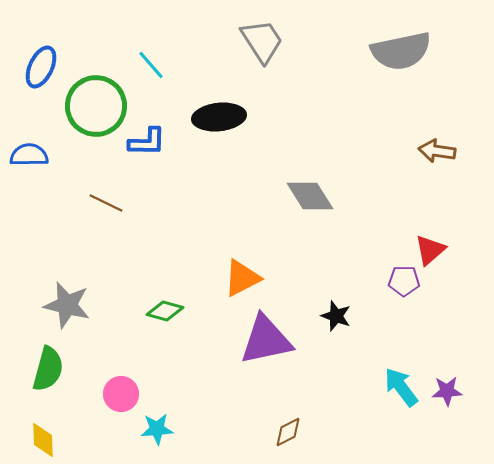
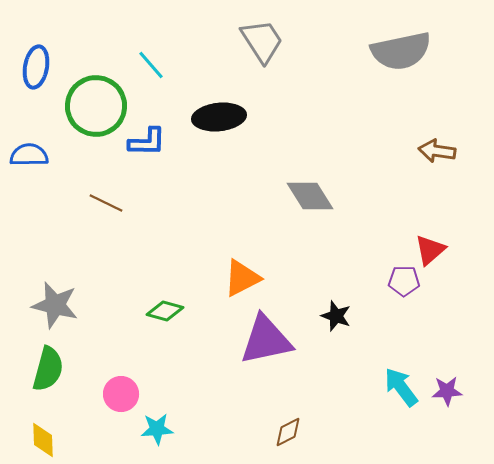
blue ellipse: moved 5 px left; rotated 15 degrees counterclockwise
gray star: moved 12 px left
